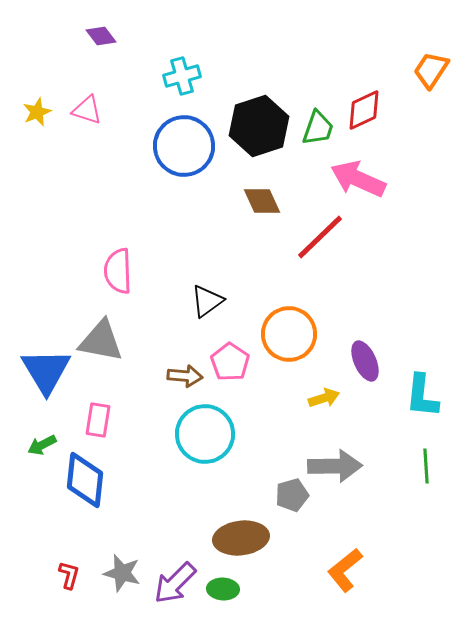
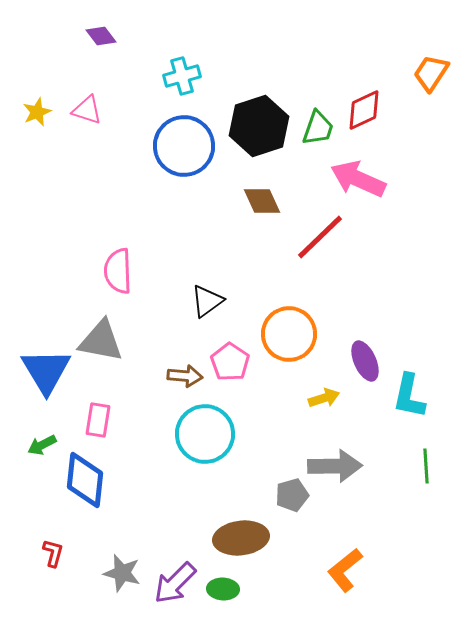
orange trapezoid: moved 3 px down
cyan L-shape: moved 13 px left; rotated 6 degrees clockwise
red L-shape: moved 16 px left, 22 px up
